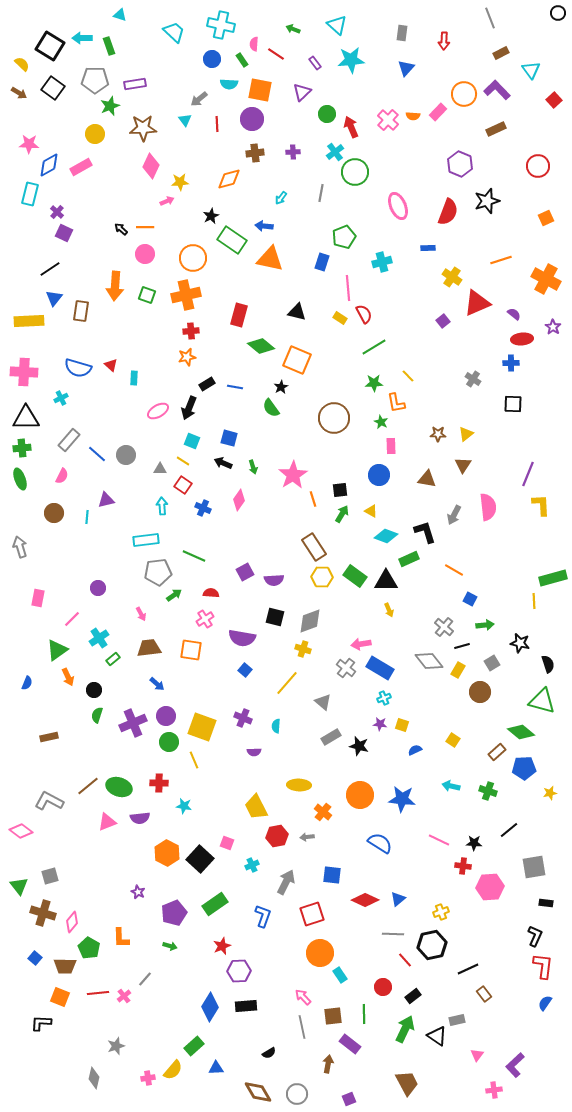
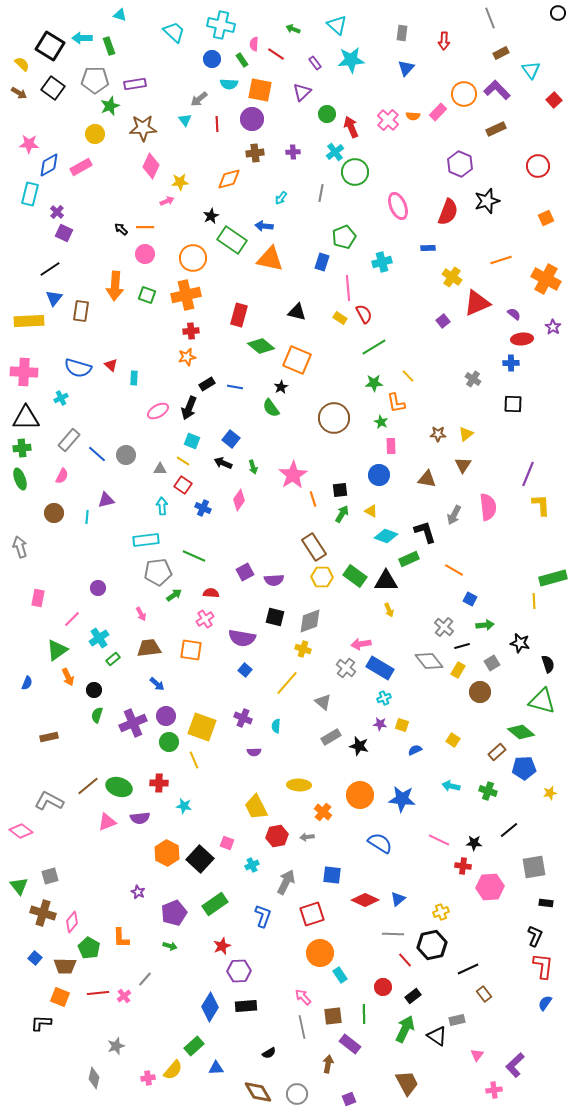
blue square at (229, 438): moved 2 px right, 1 px down; rotated 24 degrees clockwise
